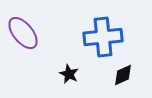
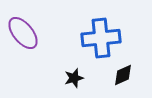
blue cross: moved 2 px left, 1 px down
black star: moved 5 px right, 4 px down; rotated 30 degrees clockwise
